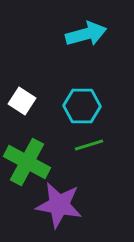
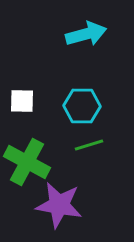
white square: rotated 32 degrees counterclockwise
